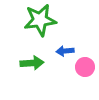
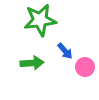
blue arrow: rotated 126 degrees counterclockwise
